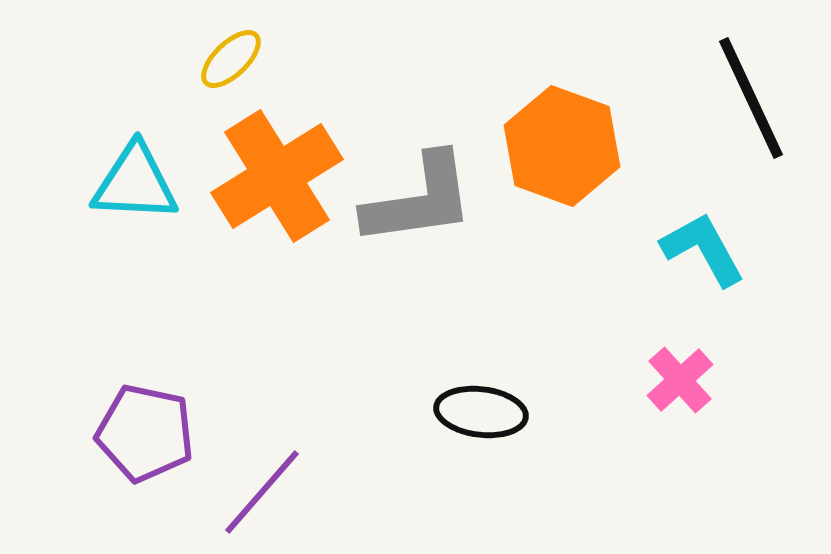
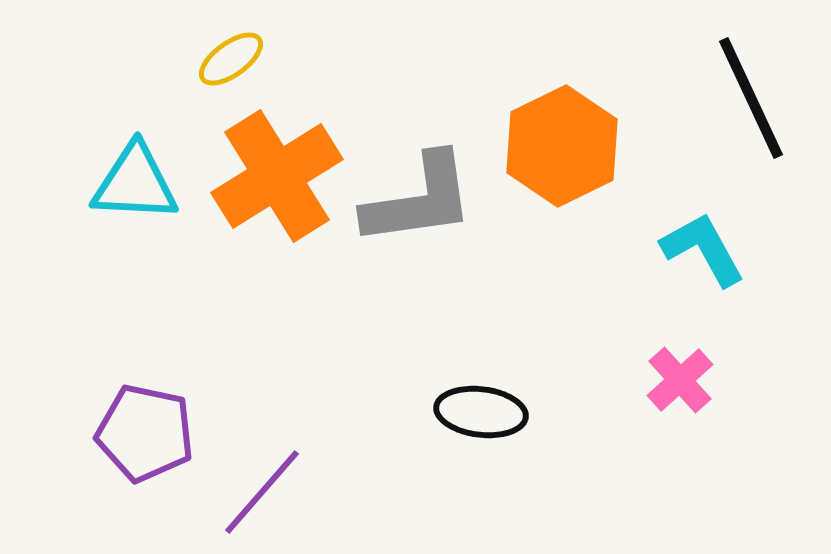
yellow ellipse: rotated 8 degrees clockwise
orange hexagon: rotated 14 degrees clockwise
